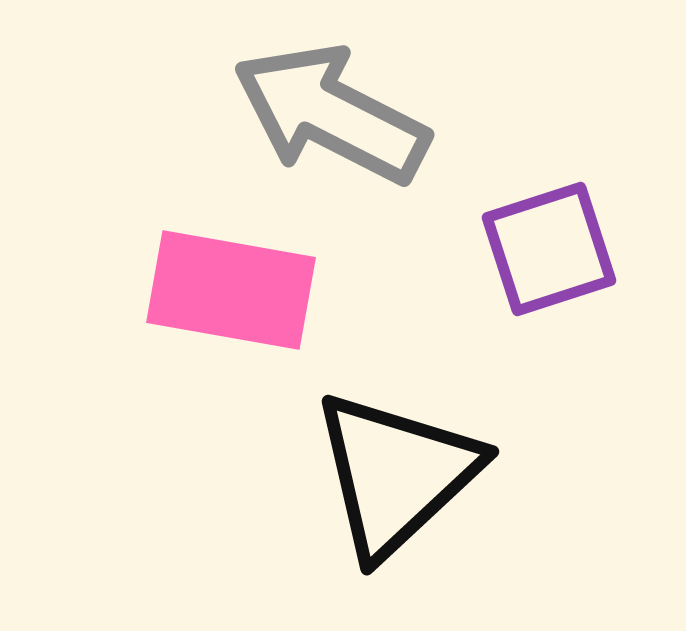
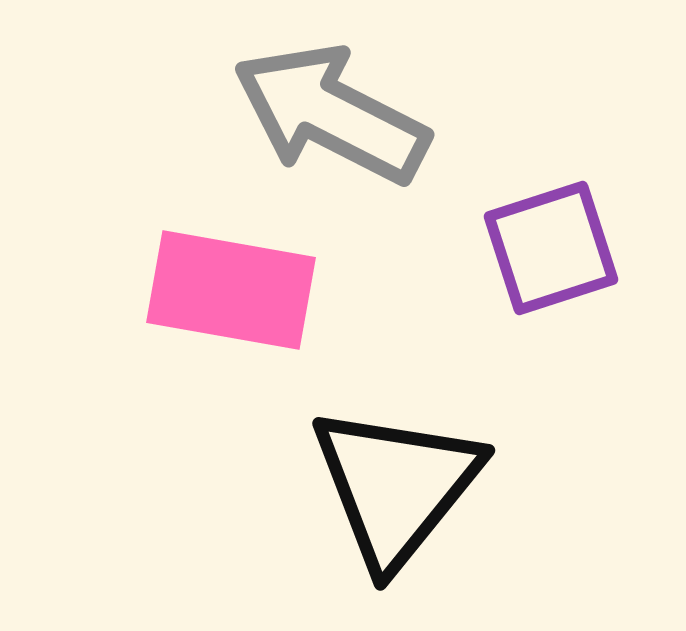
purple square: moved 2 px right, 1 px up
black triangle: moved 12 px down; rotated 8 degrees counterclockwise
